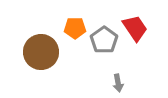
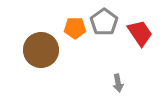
red trapezoid: moved 5 px right, 5 px down
gray pentagon: moved 18 px up
brown circle: moved 2 px up
